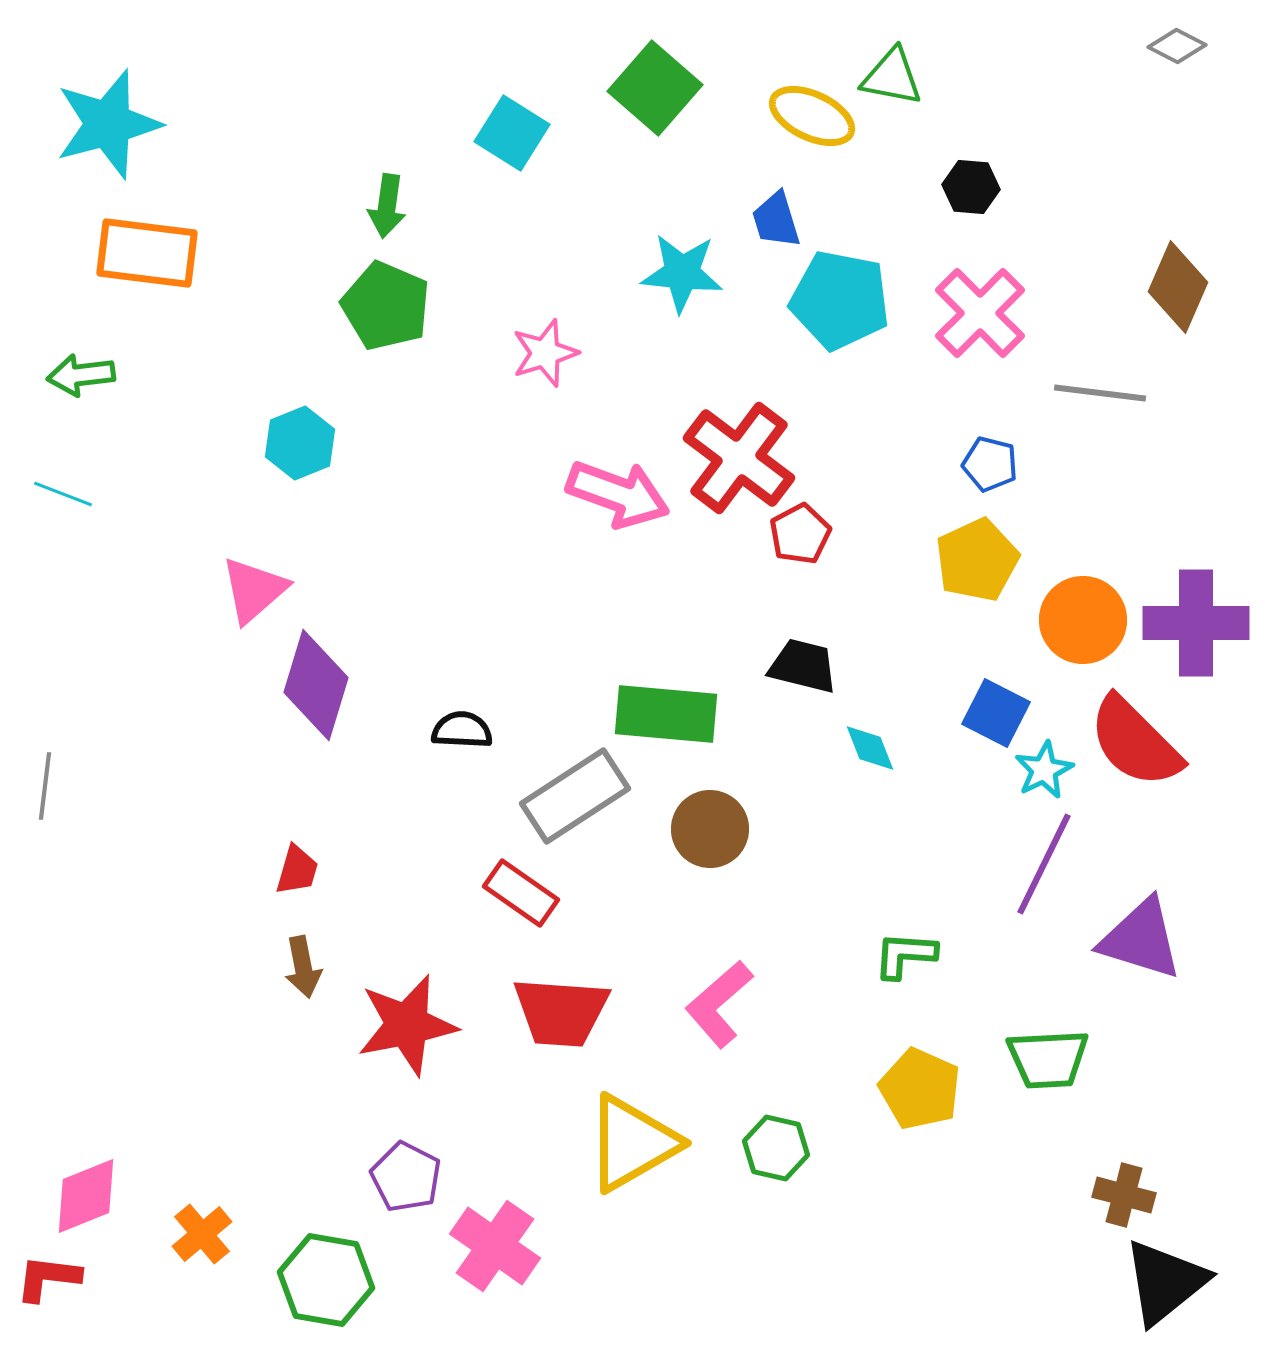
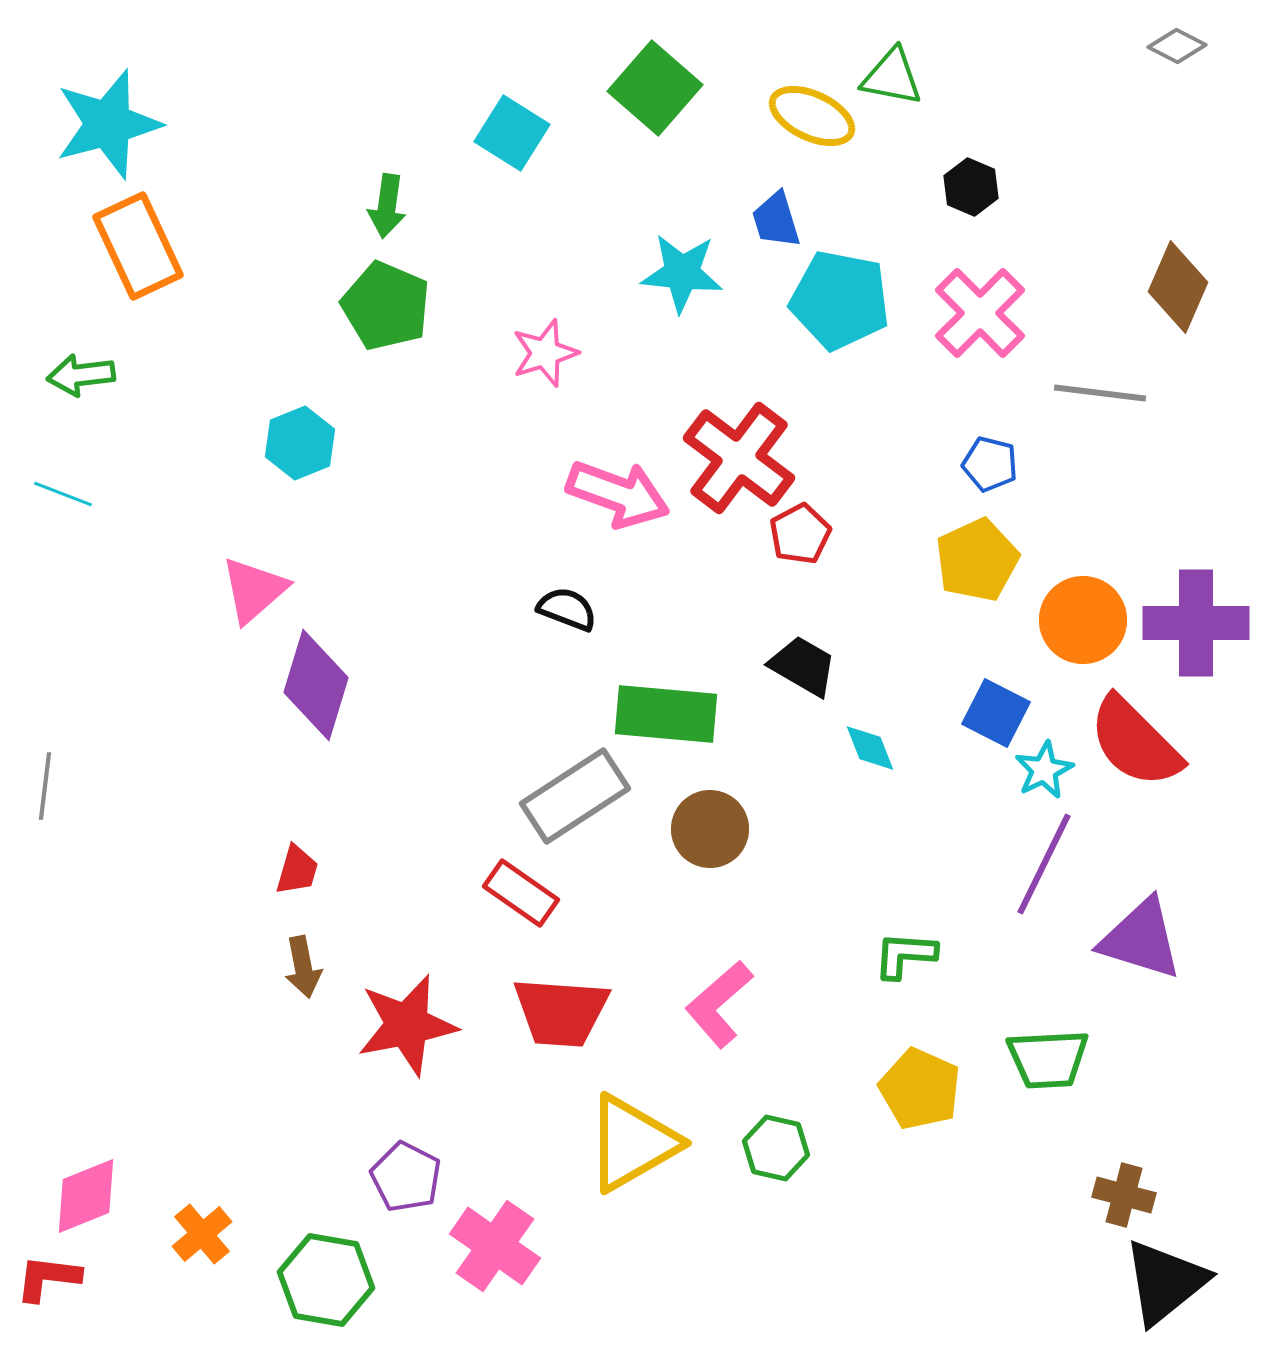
black hexagon at (971, 187): rotated 18 degrees clockwise
orange rectangle at (147, 253): moved 9 px left, 7 px up; rotated 58 degrees clockwise
black trapezoid at (803, 666): rotated 16 degrees clockwise
black semicircle at (462, 730): moved 105 px right, 121 px up; rotated 18 degrees clockwise
